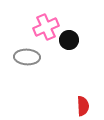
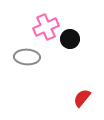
black circle: moved 1 px right, 1 px up
red semicircle: moved 1 px left, 8 px up; rotated 138 degrees counterclockwise
